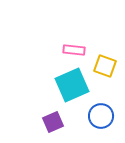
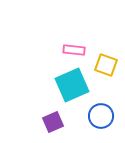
yellow square: moved 1 px right, 1 px up
